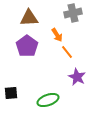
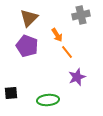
gray cross: moved 8 px right, 2 px down
brown triangle: rotated 42 degrees counterclockwise
purple pentagon: rotated 15 degrees counterclockwise
purple star: rotated 24 degrees clockwise
green ellipse: rotated 15 degrees clockwise
